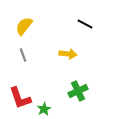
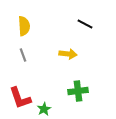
yellow semicircle: rotated 138 degrees clockwise
green cross: rotated 18 degrees clockwise
